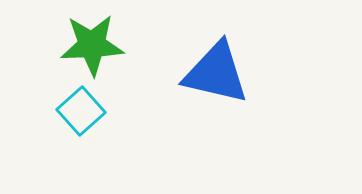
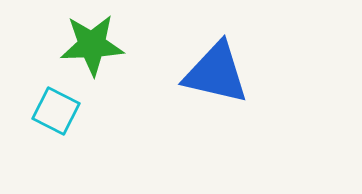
cyan square: moved 25 px left; rotated 21 degrees counterclockwise
